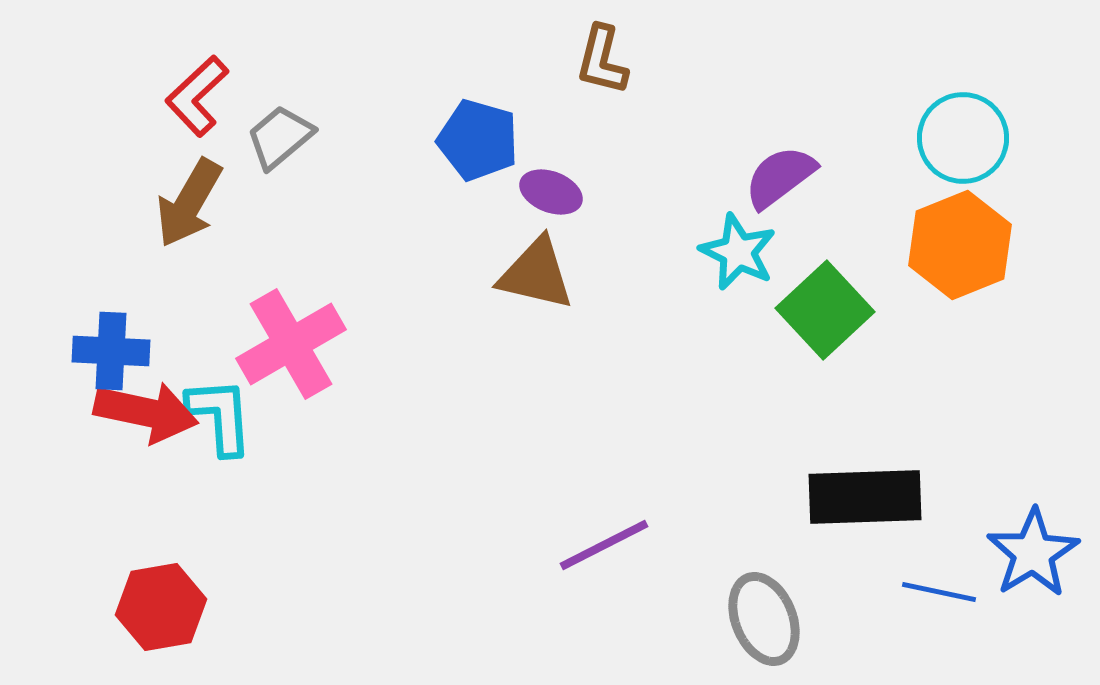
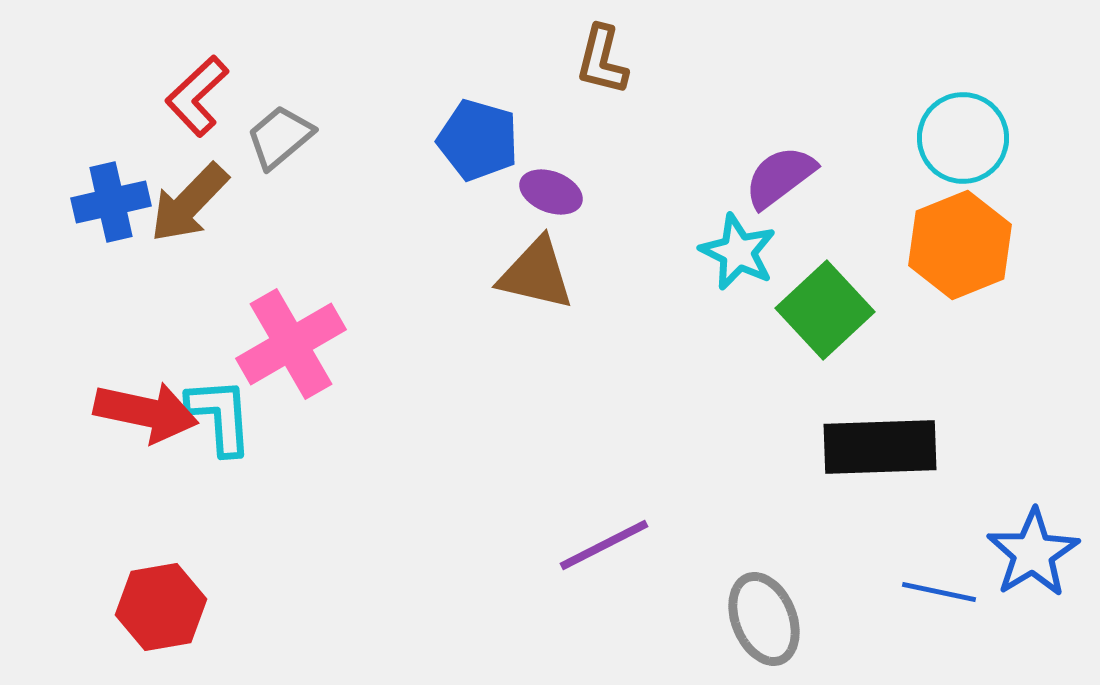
brown arrow: rotated 14 degrees clockwise
blue cross: moved 149 px up; rotated 16 degrees counterclockwise
black rectangle: moved 15 px right, 50 px up
